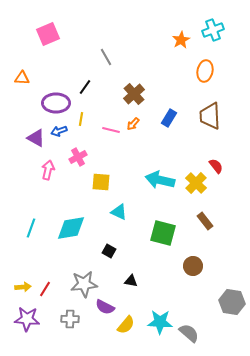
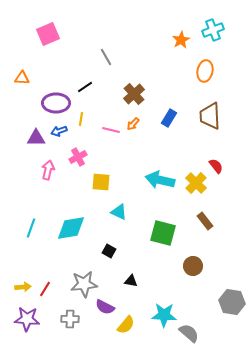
black line: rotated 21 degrees clockwise
purple triangle: rotated 30 degrees counterclockwise
cyan star: moved 4 px right, 7 px up
